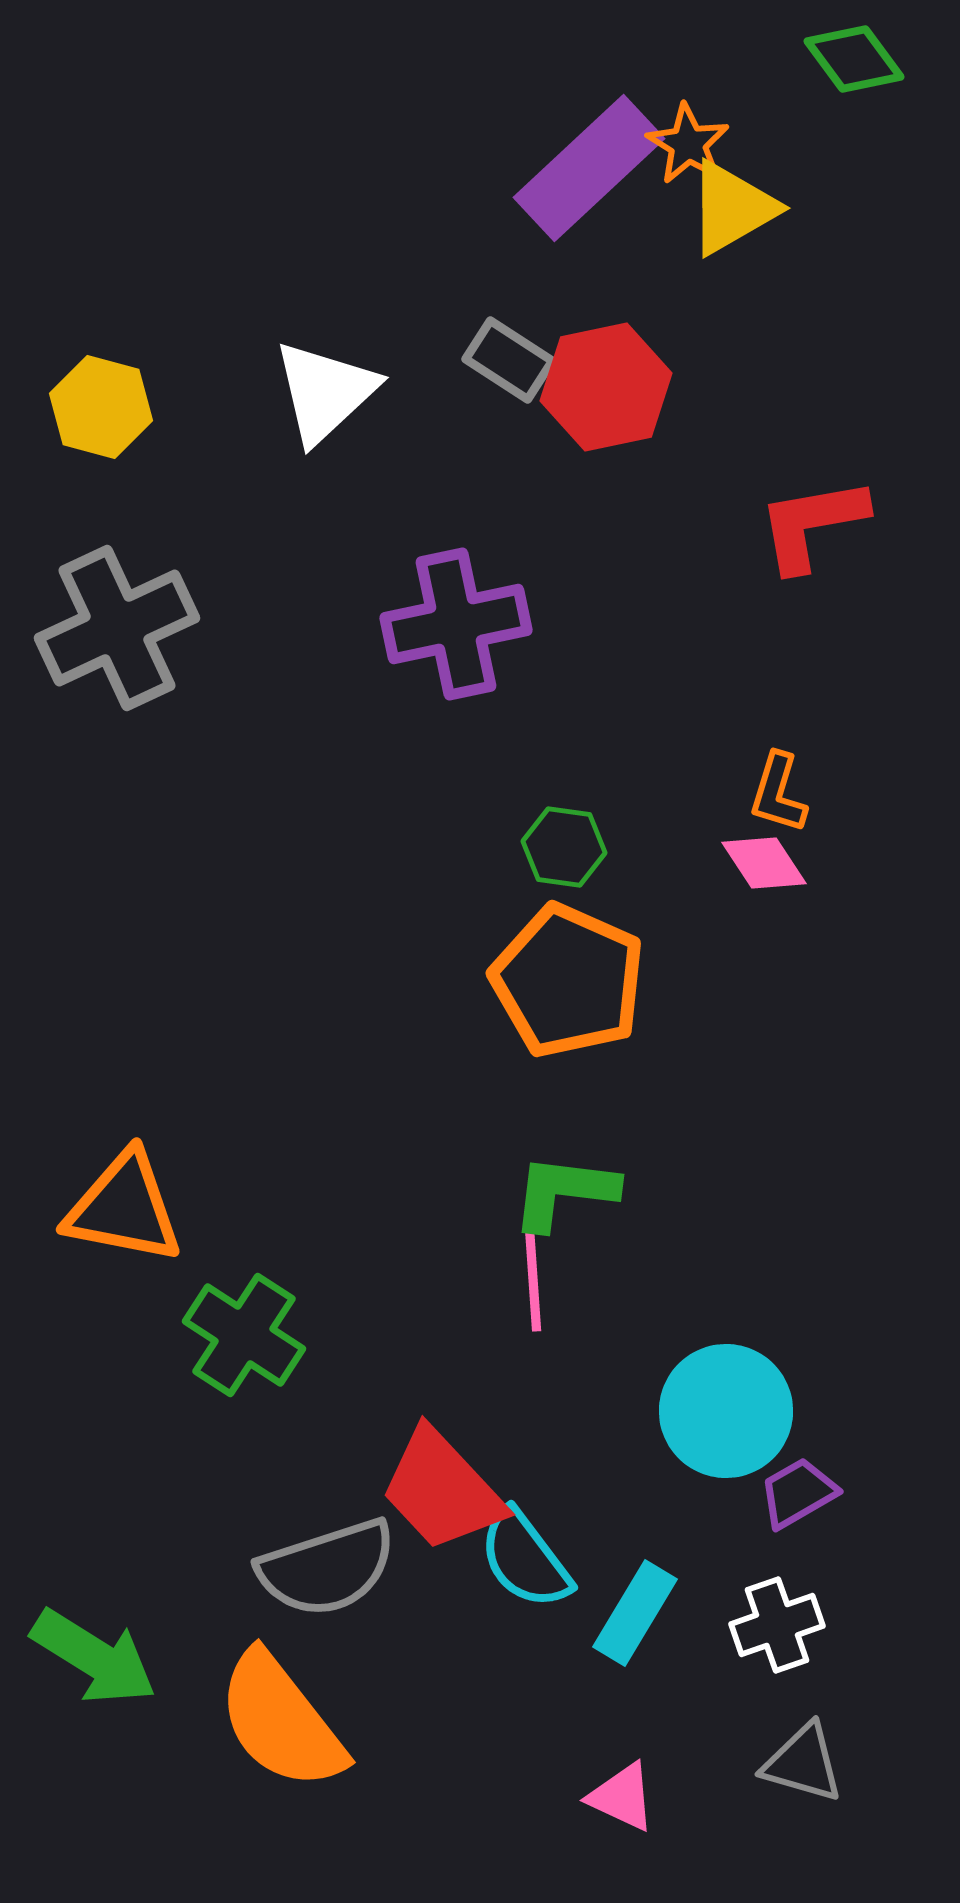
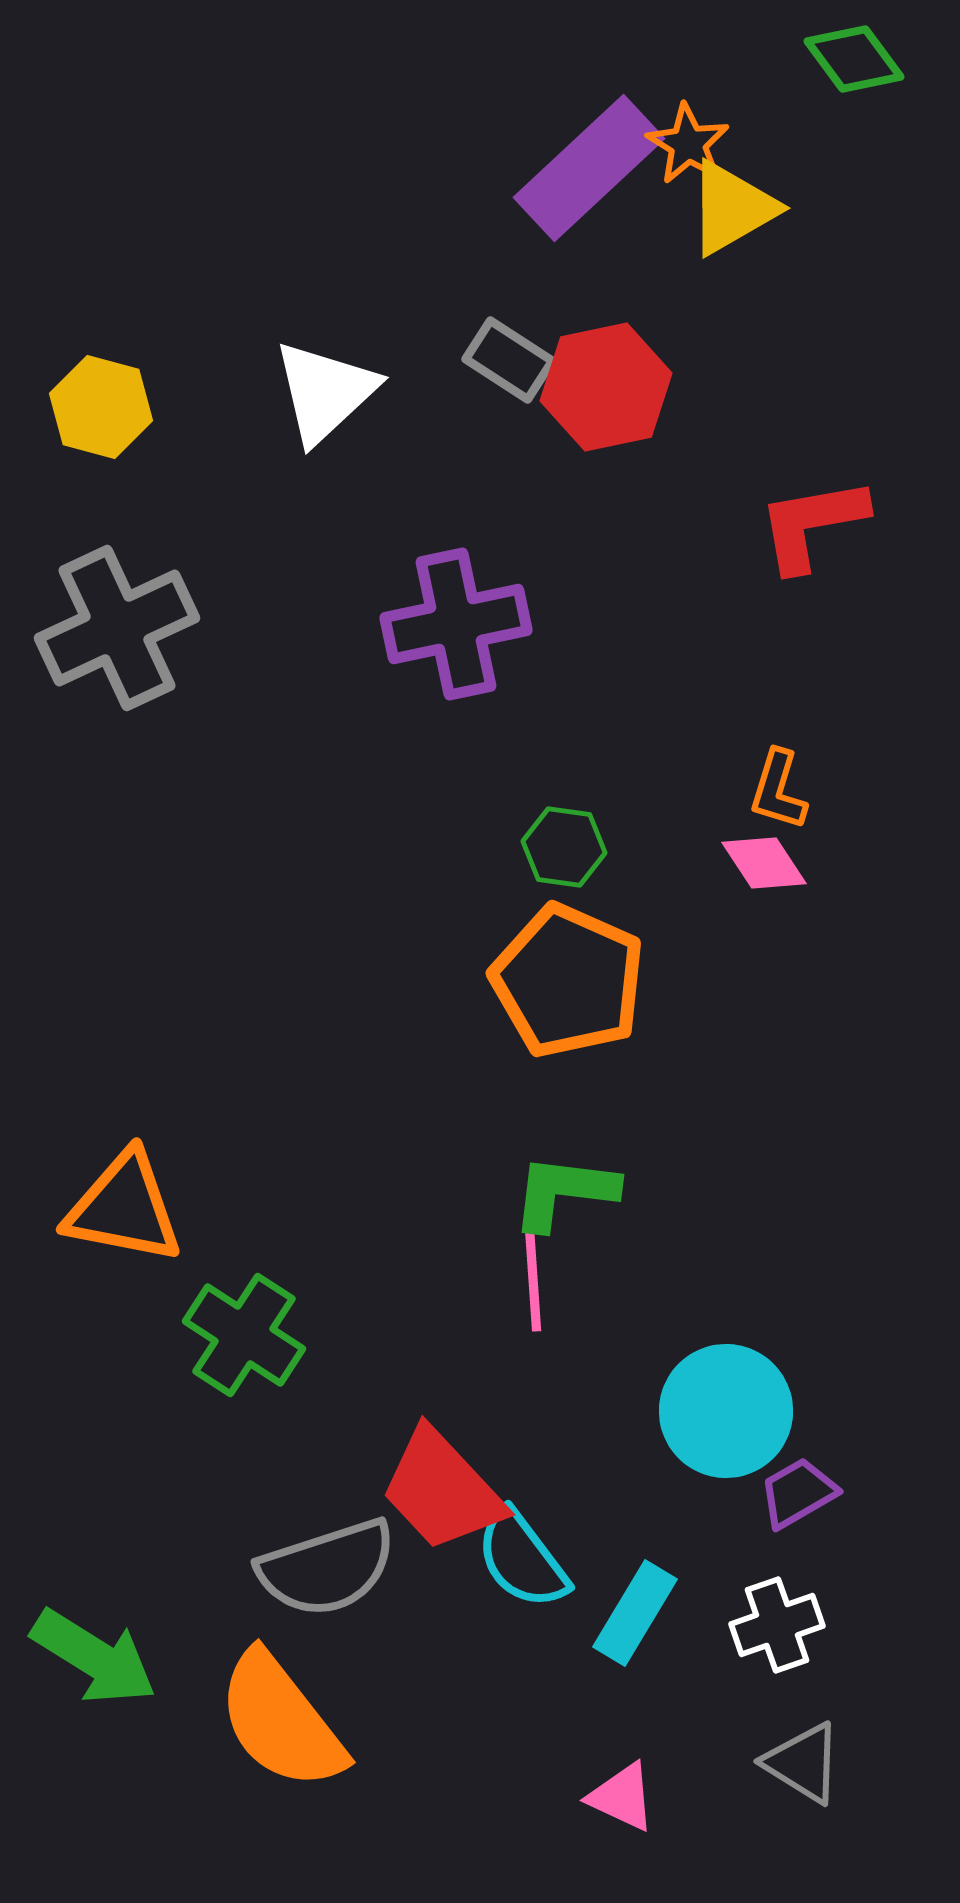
orange L-shape: moved 3 px up
cyan semicircle: moved 3 px left
gray triangle: rotated 16 degrees clockwise
